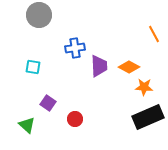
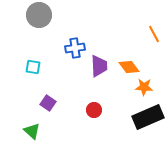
orange diamond: rotated 25 degrees clockwise
red circle: moved 19 px right, 9 px up
green triangle: moved 5 px right, 6 px down
